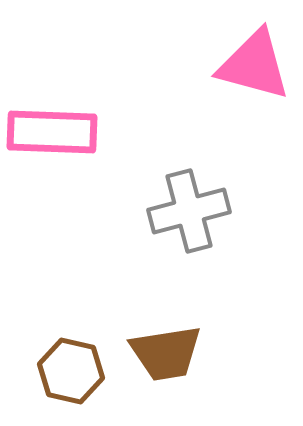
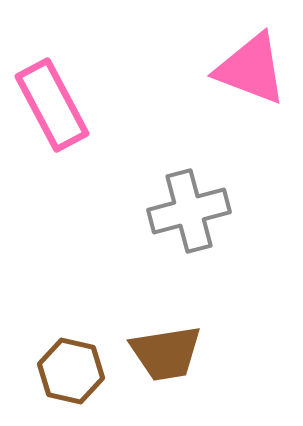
pink triangle: moved 3 px left, 4 px down; rotated 6 degrees clockwise
pink rectangle: moved 27 px up; rotated 60 degrees clockwise
